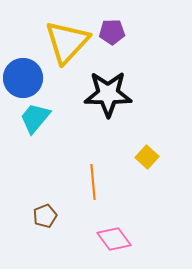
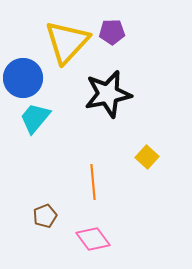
black star: rotated 12 degrees counterclockwise
pink diamond: moved 21 px left
